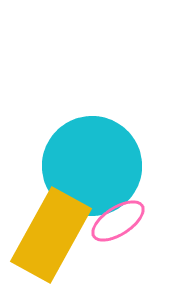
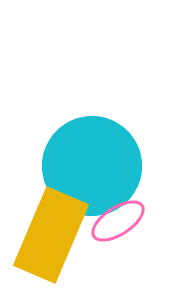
yellow rectangle: rotated 6 degrees counterclockwise
